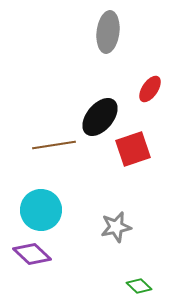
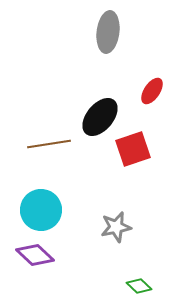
red ellipse: moved 2 px right, 2 px down
brown line: moved 5 px left, 1 px up
purple diamond: moved 3 px right, 1 px down
